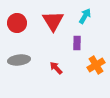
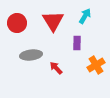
gray ellipse: moved 12 px right, 5 px up
